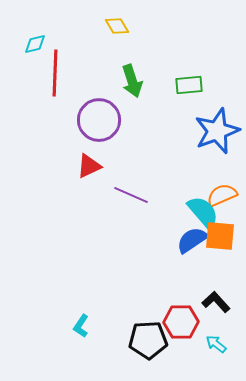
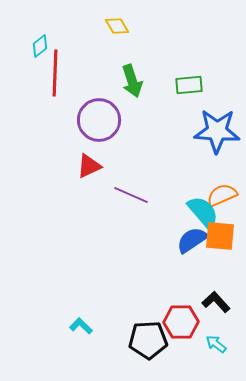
cyan diamond: moved 5 px right, 2 px down; rotated 25 degrees counterclockwise
blue star: rotated 24 degrees clockwise
cyan L-shape: rotated 100 degrees clockwise
